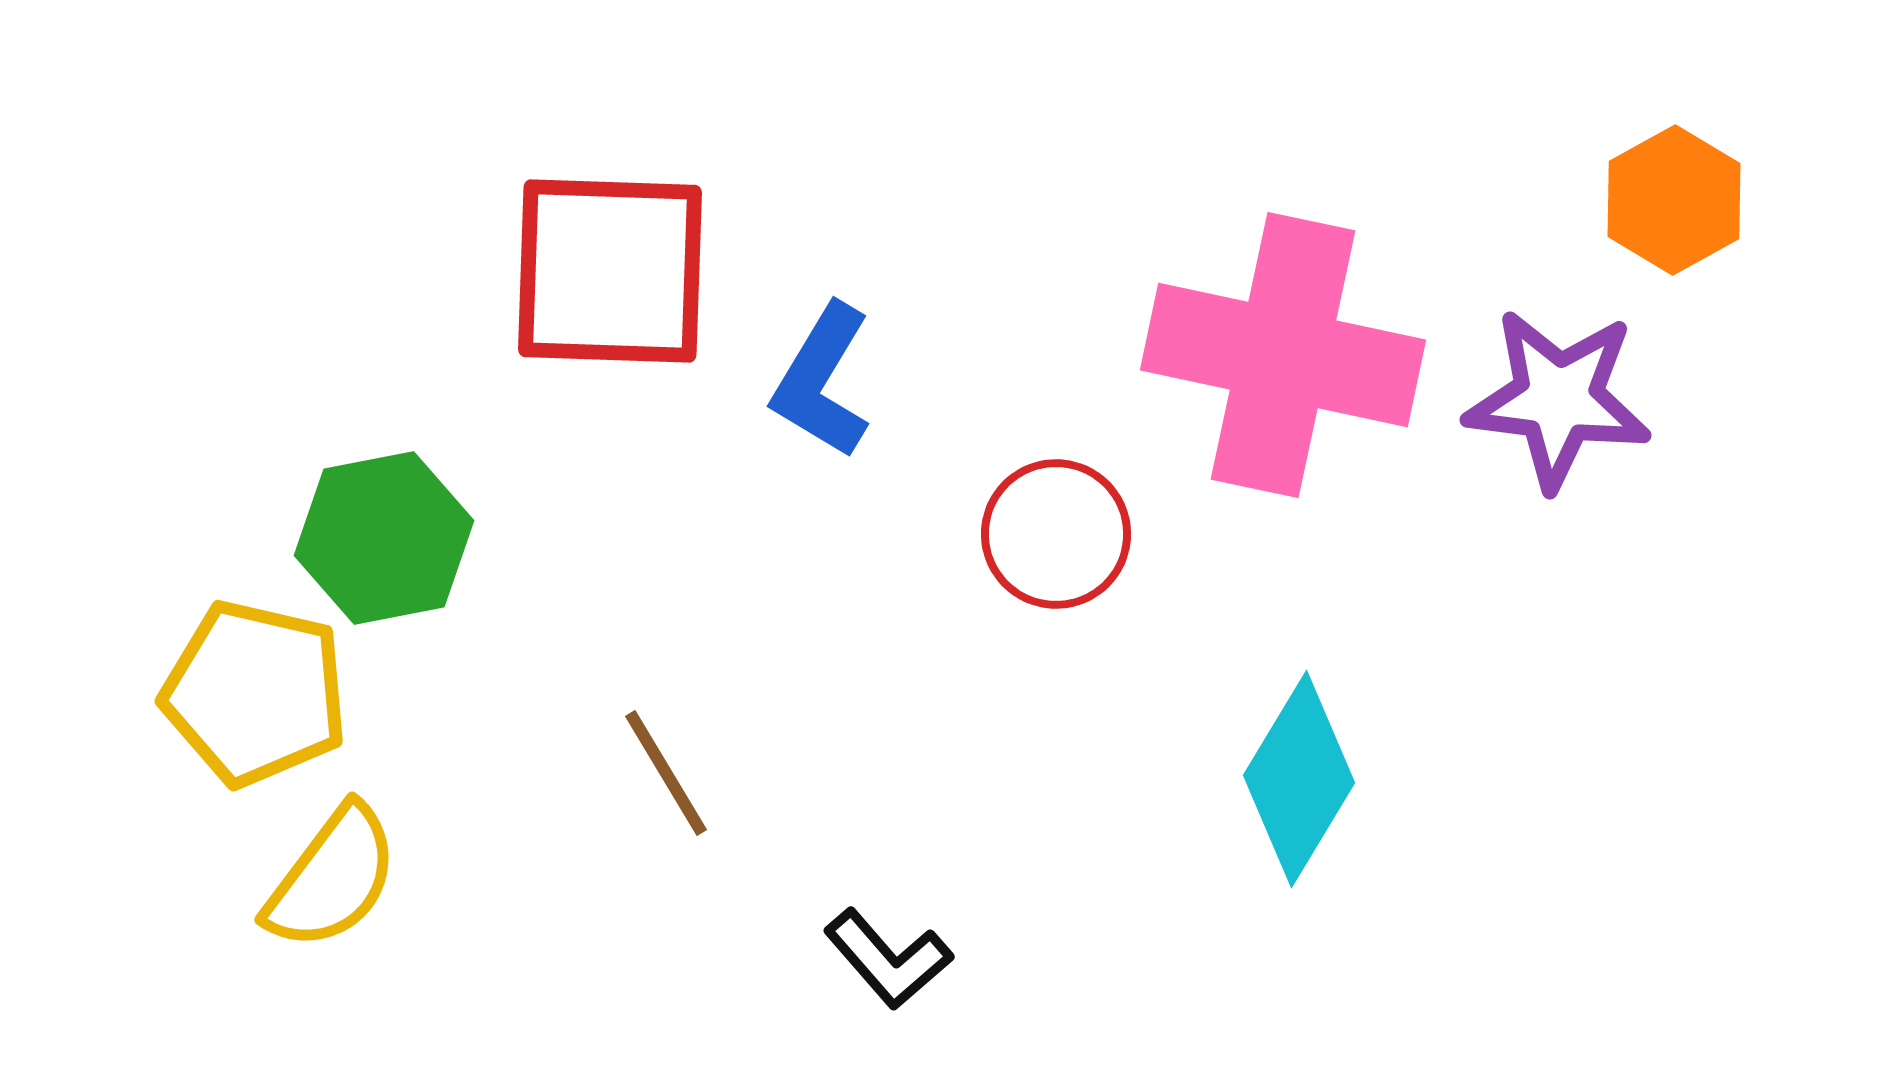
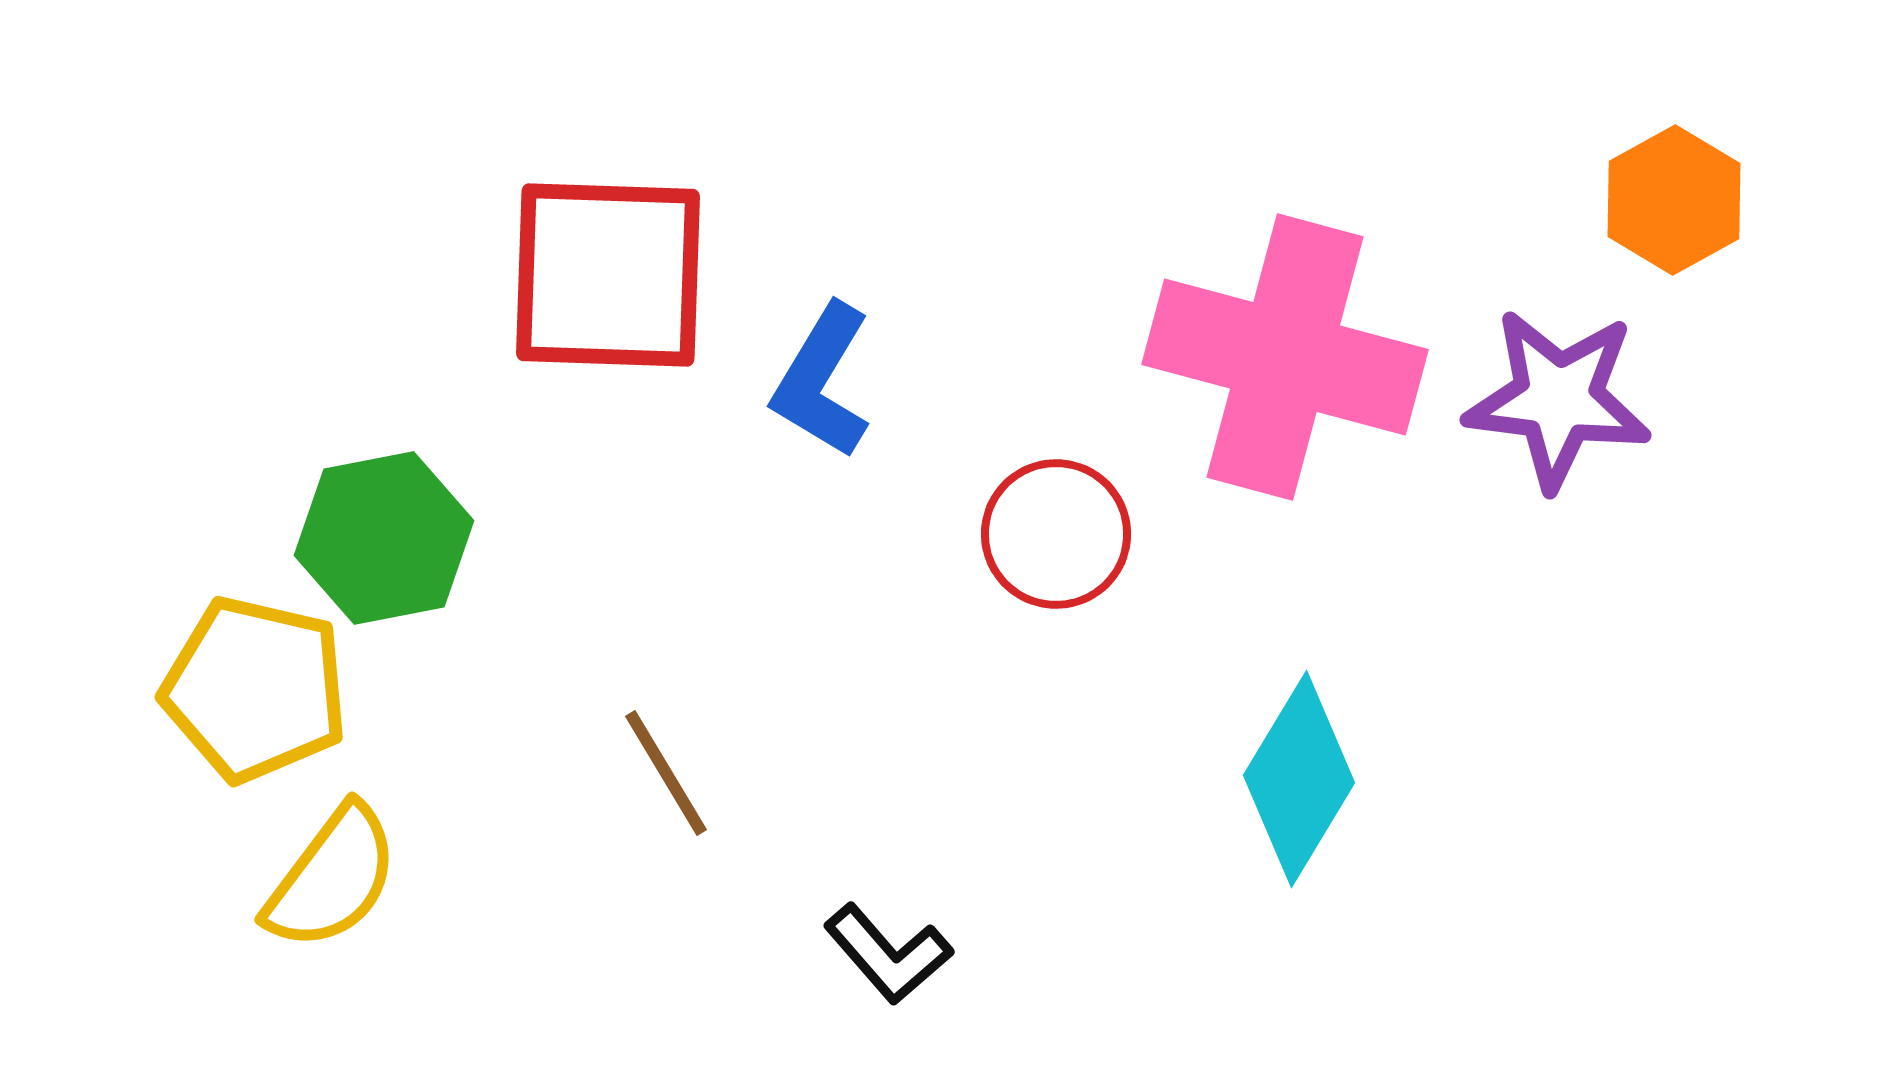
red square: moved 2 px left, 4 px down
pink cross: moved 2 px right, 2 px down; rotated 3 degrees clockwise
yellow pentagon: moved 4 px up
black L-shape: moved 5 px up
